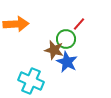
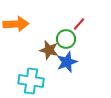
brown star: moved 5 px left
blue star: rotated 25 degrees clockwise
cyan cross: rotated 15 degrees counterclockwise
